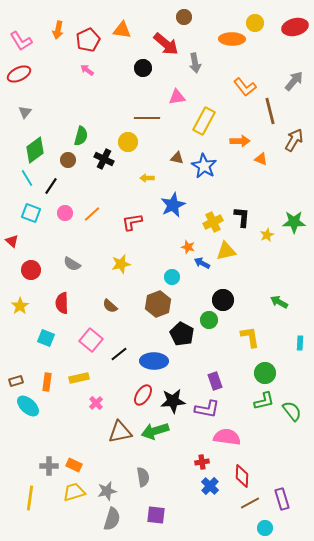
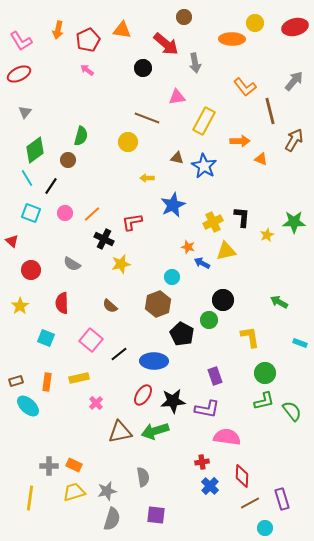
brown line at (147, 118): rotated 20 degrees clockwise
black cross at (104, 159): moved 80 px down
cyan rectangle at (300, 343): rotated 72 degrees counterclockwise
purple rectangle at (215, 381): moved 5 px up
